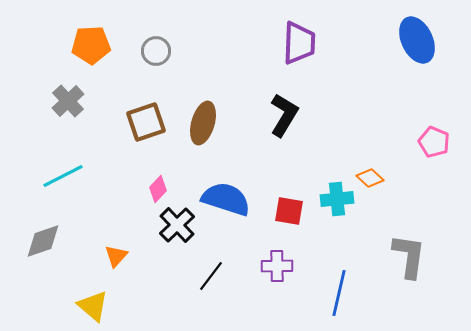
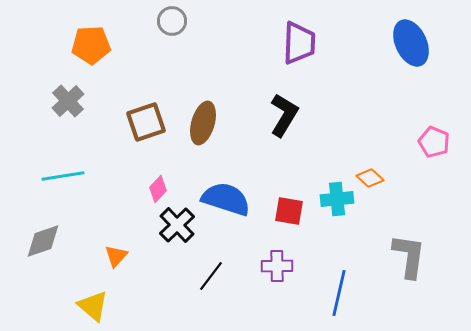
blue ellipse: moved 6 px left, 3 px down
gray circle: moved 16 px right, 30 px up
cyan line: rotated 18 degrees clockwise
